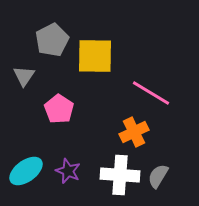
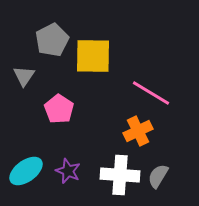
yellow square: moved 2 px left
orange cross: moved 4 px right, 1 px up
